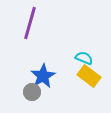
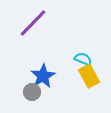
purple line: moved 3 px right; rotated 28 degrees clockwise
cyan semicircle: moved 1 px left, 1 px down
yellow rectangle: rotated 25 degrees clockwise
